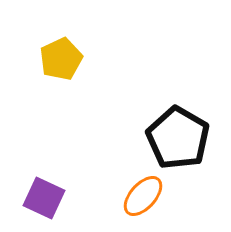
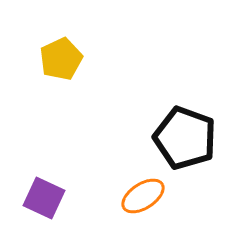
black pentagon: moved 7 px right; rotated 10 degrees counterclockwise
orange ellipse: rotated 15 degrees clockwise
